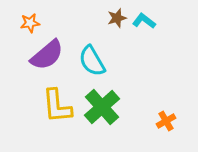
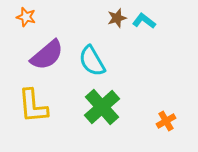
orange star: moved 4 px left, 6 px up; rotated 24 degrees clockwise
yellow L-shape: moved 24 px left
